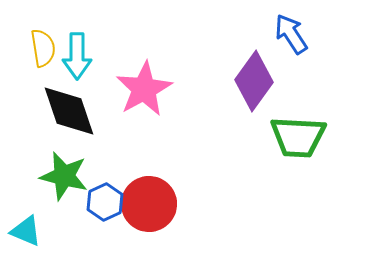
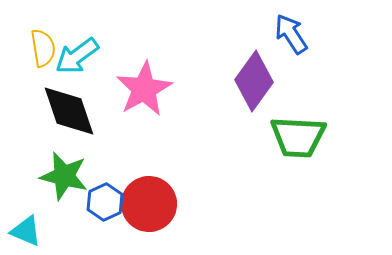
cyan arrow: rotated 54 degrees clockwise
